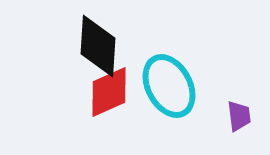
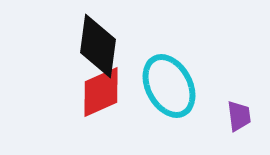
black diamond: rotated 4 degrees clockwise
red diamond: moved 8 px left
